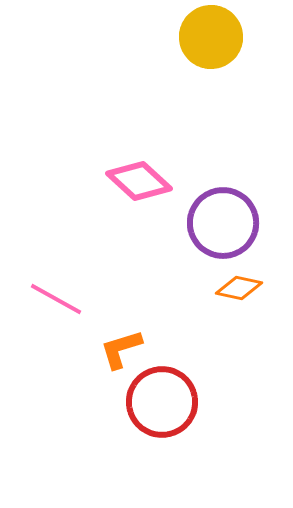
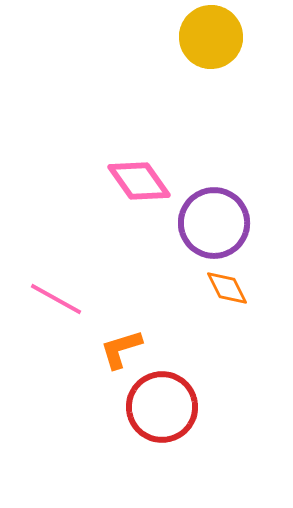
pink diamond: rotated 12 degrees clockwise
purple circle: moved 9 px left
orange diamond: moved 12 px left; rotated 51 degrees clockwise
red circle: moved 5 px down
